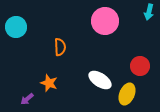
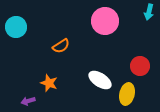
orange semicircle: moved 1 px right, 1 px up; rotated 60 degrees clockwise
yellow ellipse: rotated 10 degrees counterclockwise
purple arrow: moved 1 px right, 2 px down; rotated 24 degrees clockwise
